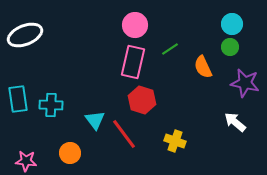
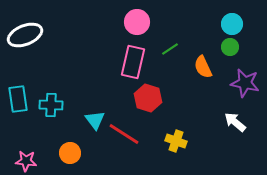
pink circle: moved 2 px right, 3 px up
red hexagon: moved 6 px right, 2 px up
red line: rotated 20 degrees counterclockwise
yellow cross: moved 1 px right
